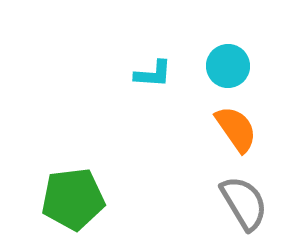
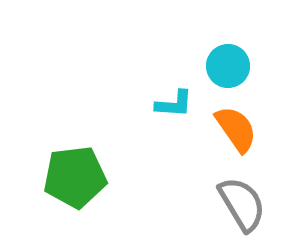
cyan L-shape: moved 21 px right, 30 px down
green pentagon: moved 2 px right, 22 px up
gray semicircle: moved 2 px left, 1 px down
